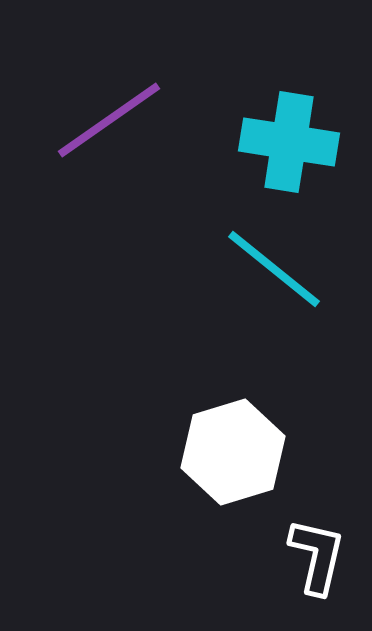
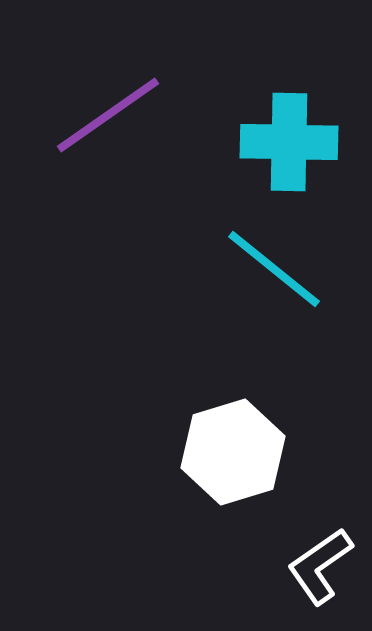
purple line: moved 1 px left, 5 px up
cyan cross: rotated 8 degrees counterclockwise
white L-shape: moved 3 px right, 10 px down; rotated 138 degrees counterclockwise
